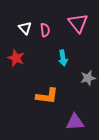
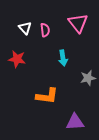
red star: moved 1 px right, 1 px down; rotated 12 degrees counterclockwise
